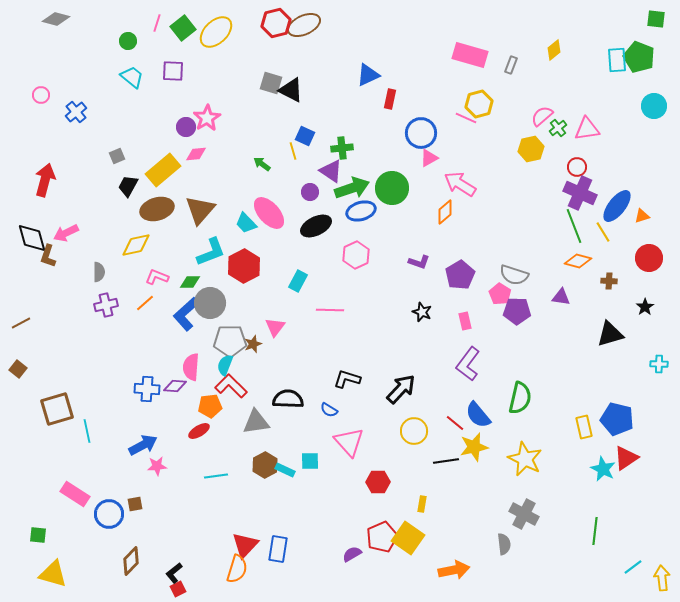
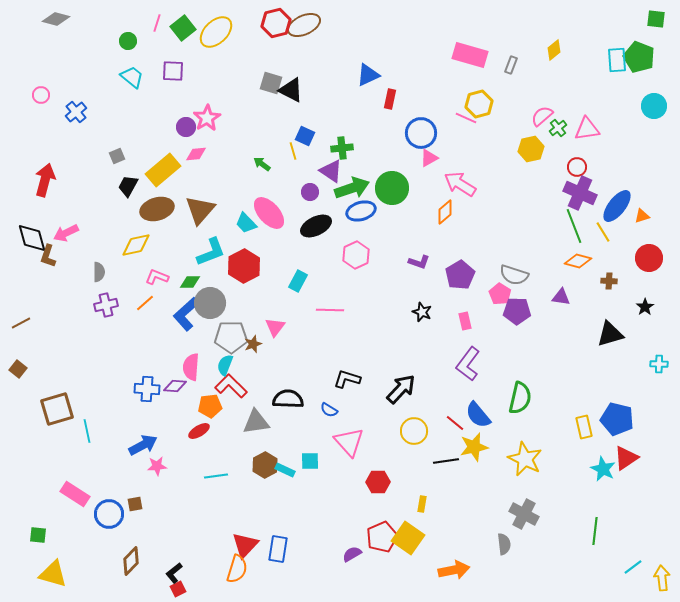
gray pentagon at (230, 341): moved 1 px right, 4 px up
